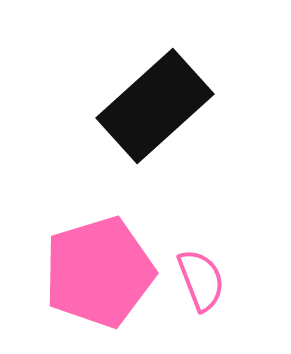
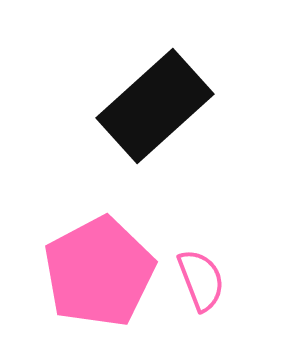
pink pentagon: rotated 11 degrees counterclockwise
